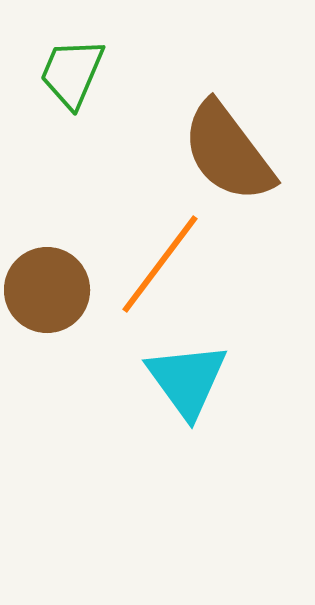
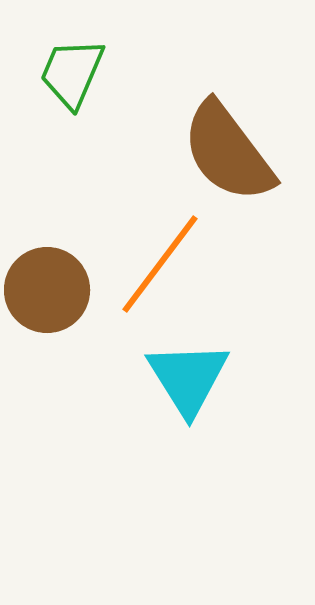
cyan triangle: moved 1 px right, 2 px up; rotated 4 degrees clockwise
